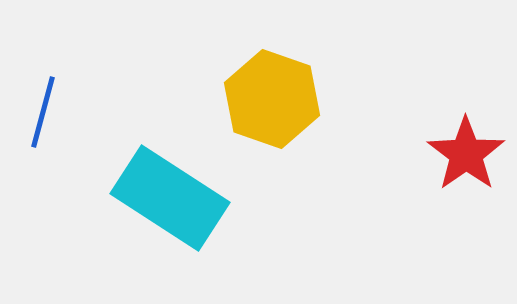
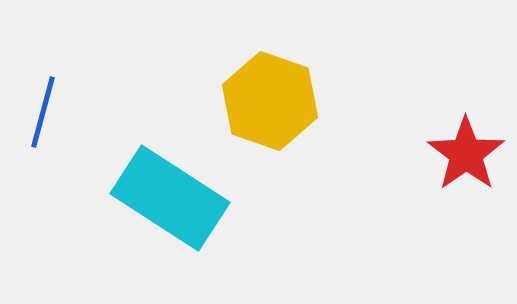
yellow hexagon: moved 2 px left, 2 px down
